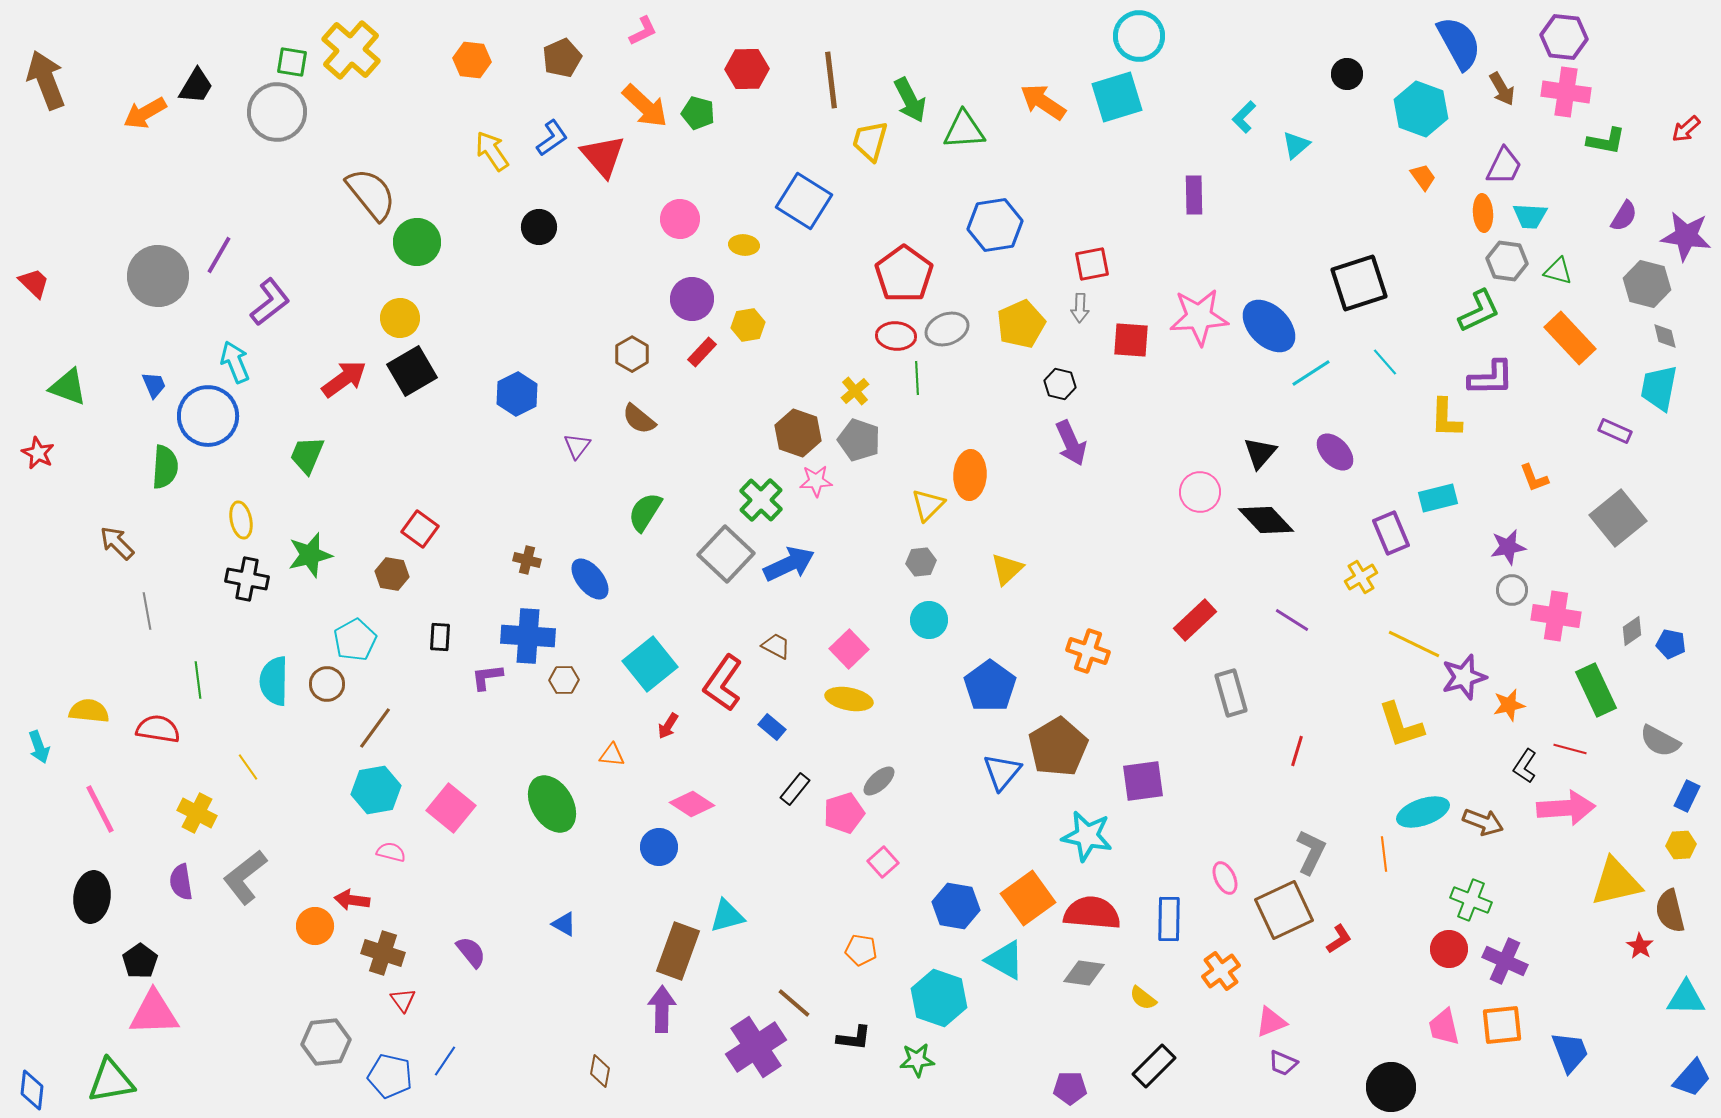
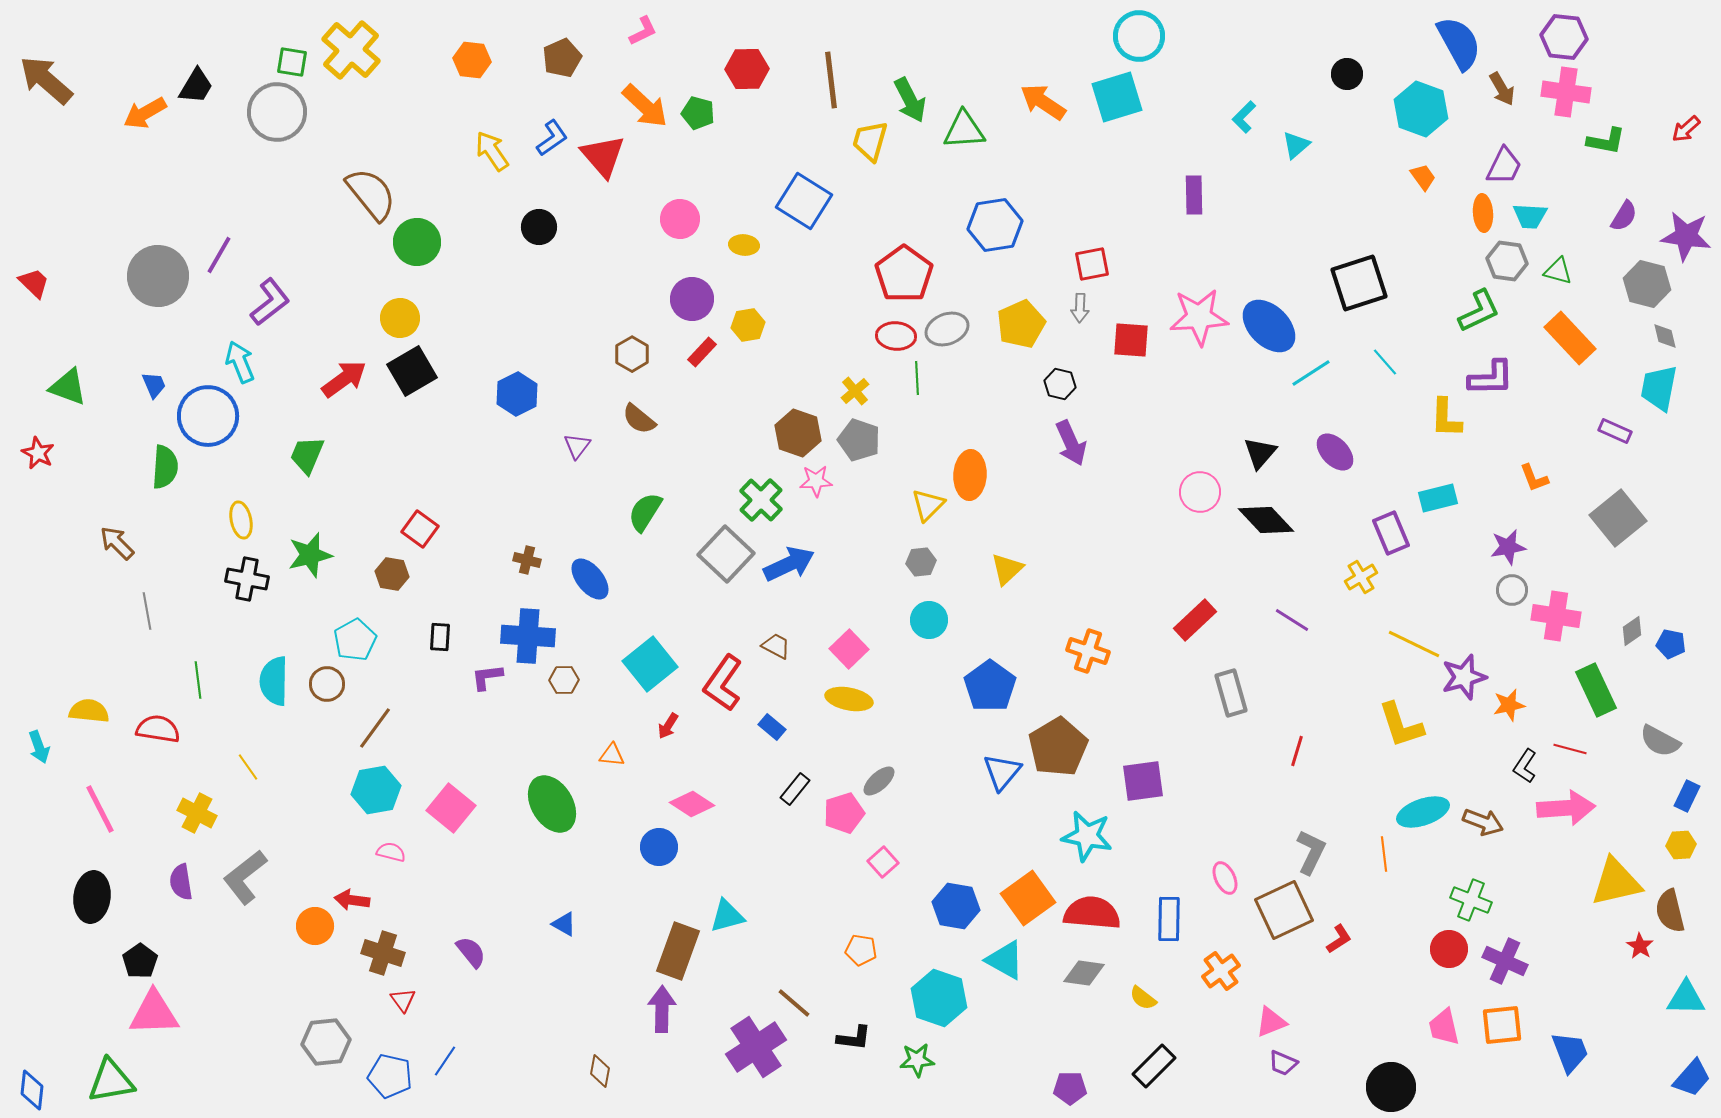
brown arrow at (46, 80): rotated 28 degrees counterclockwise
cyan arrow at (235, 362): moved 5 px right
